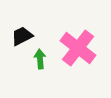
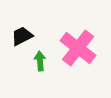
green arrow: moved 2 px down
